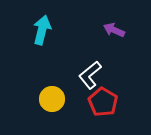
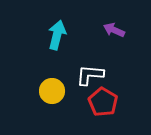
cyan arrow: moved 15 px right, 5 px down
white L-shape: rotated 44 degrees clockwise
yellow circle: moved 8 px up
